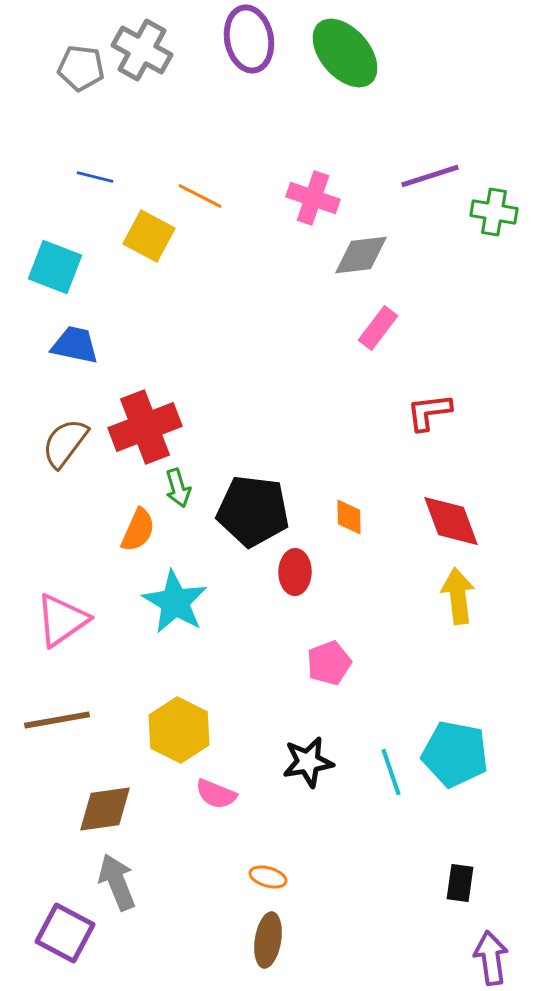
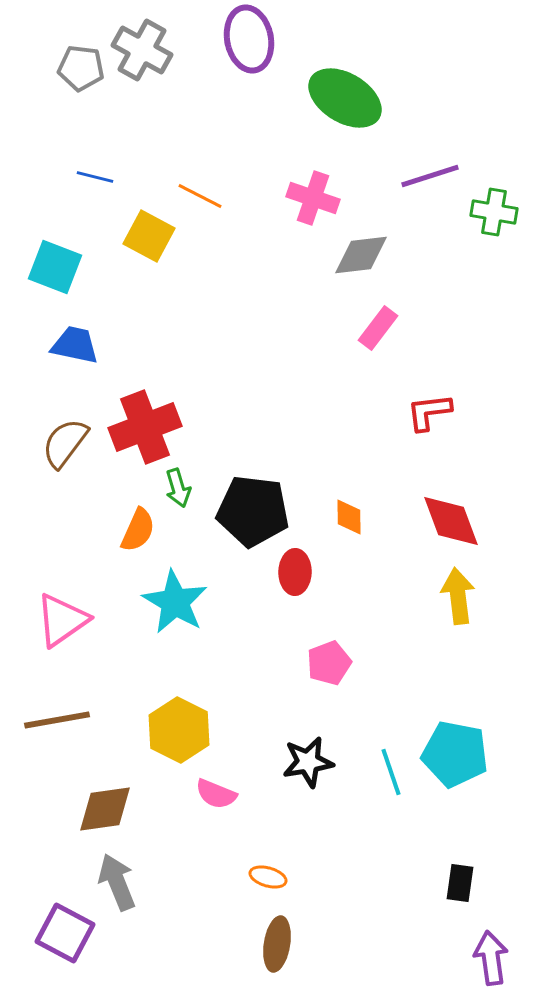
green ellipse: moved 45 px down; rotated 18 degrees counterclockwise
brown ellipse: moved 9 px right, 4 px down
